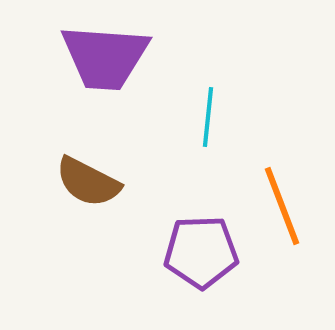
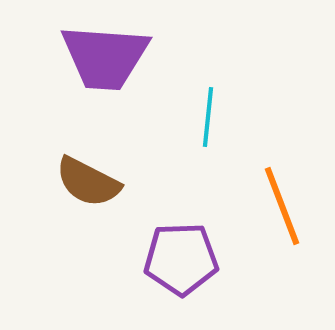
purple pentagon: moved 20 px left, 7 px down
